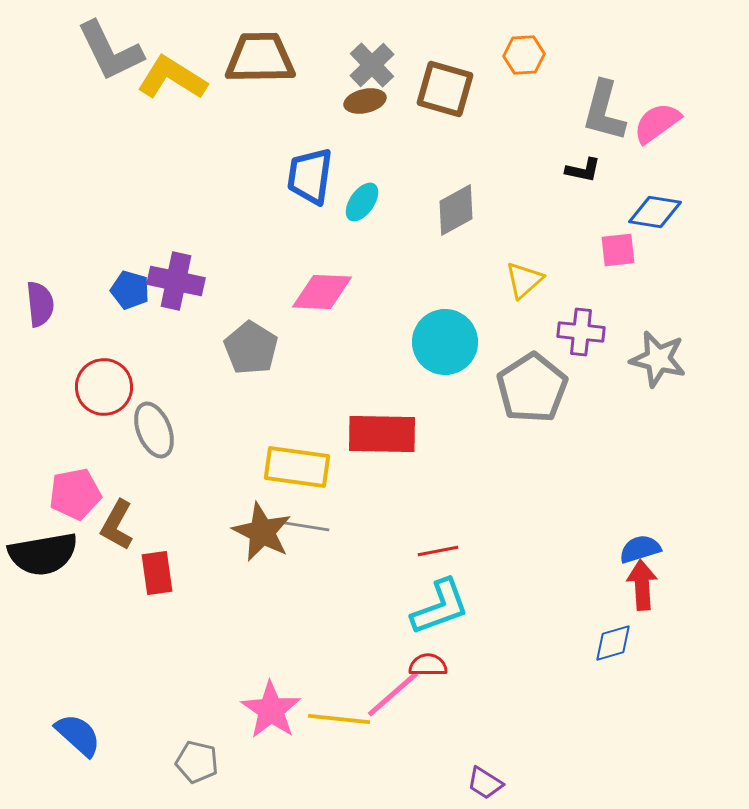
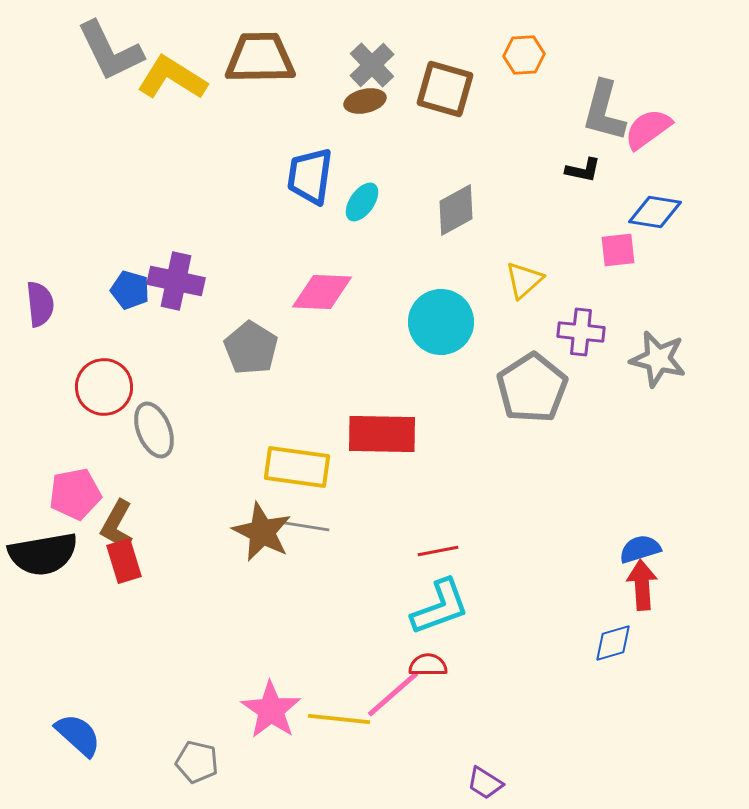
pink semicircle at (657, 123): moved 9 px left, 6 px down
cyan circle at (445, 342): moved 4 px left, 20 px up
red rectangle at (157, 573): moved 33 px left, 12 px up; rotated 9 degrees counterclockwise
